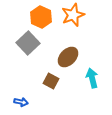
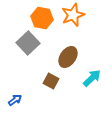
orange hexagon: moved 1 px right, 1 px down; rotated 15 degrees counterclockwise
brown ellipse: rotated 10 degrees counterclockwise
cyan arrow: rotated 60 degrees clockwise
blue arrow: moved 6 px left, 2 px up; rotated 48 degrees counterclockwise
